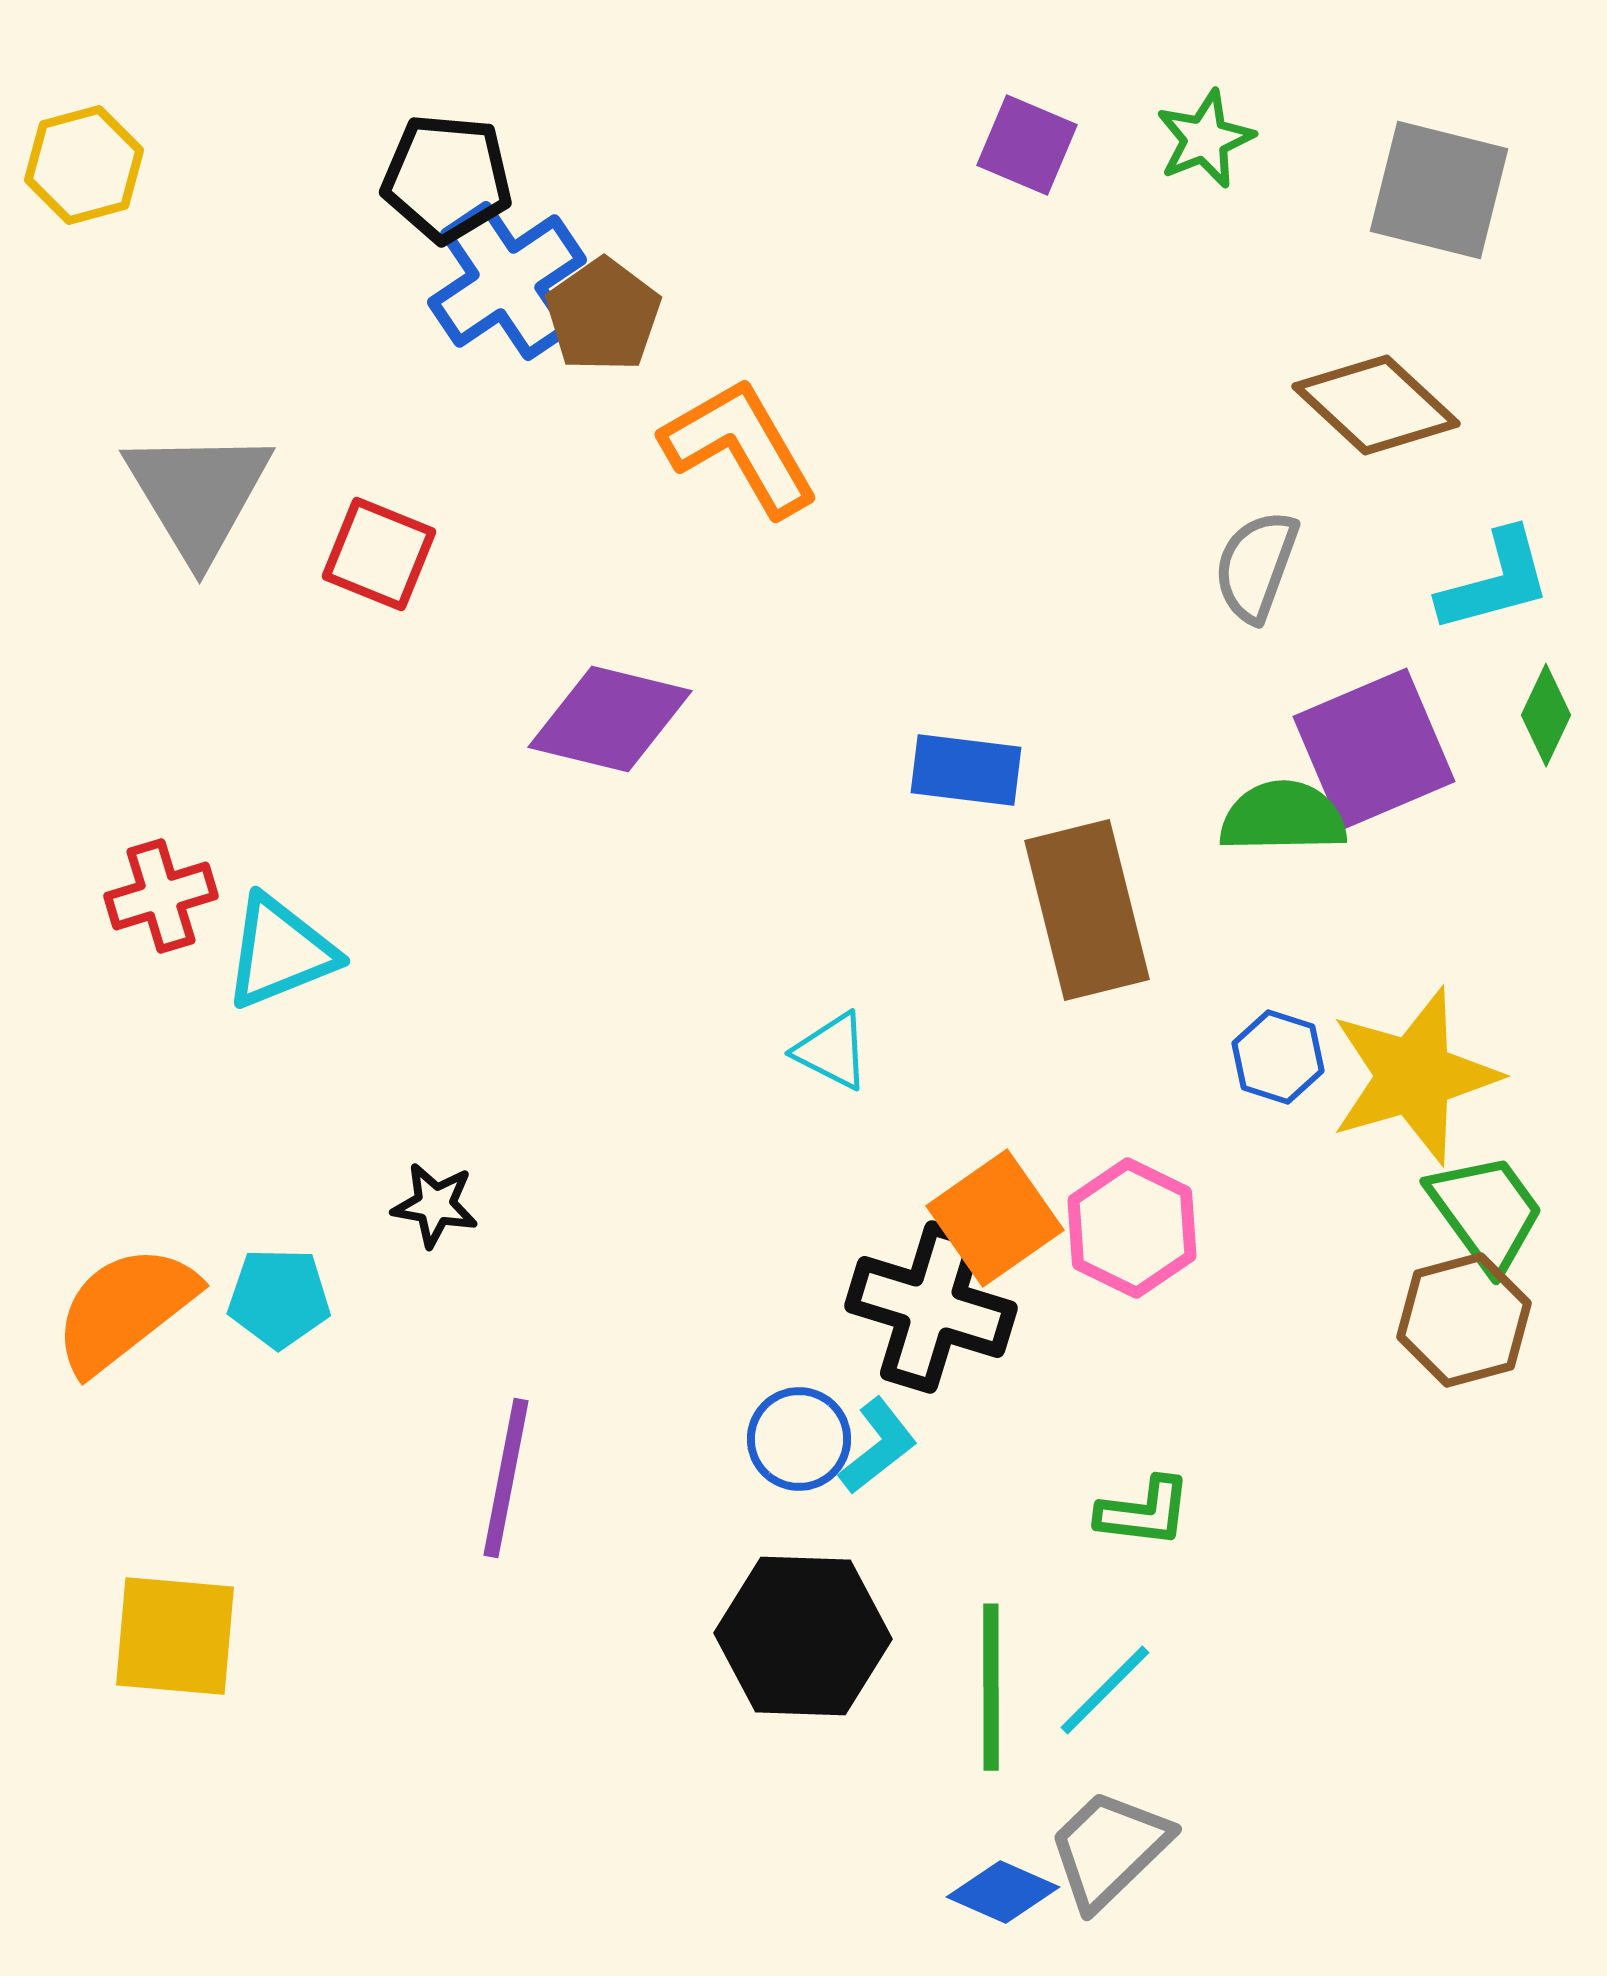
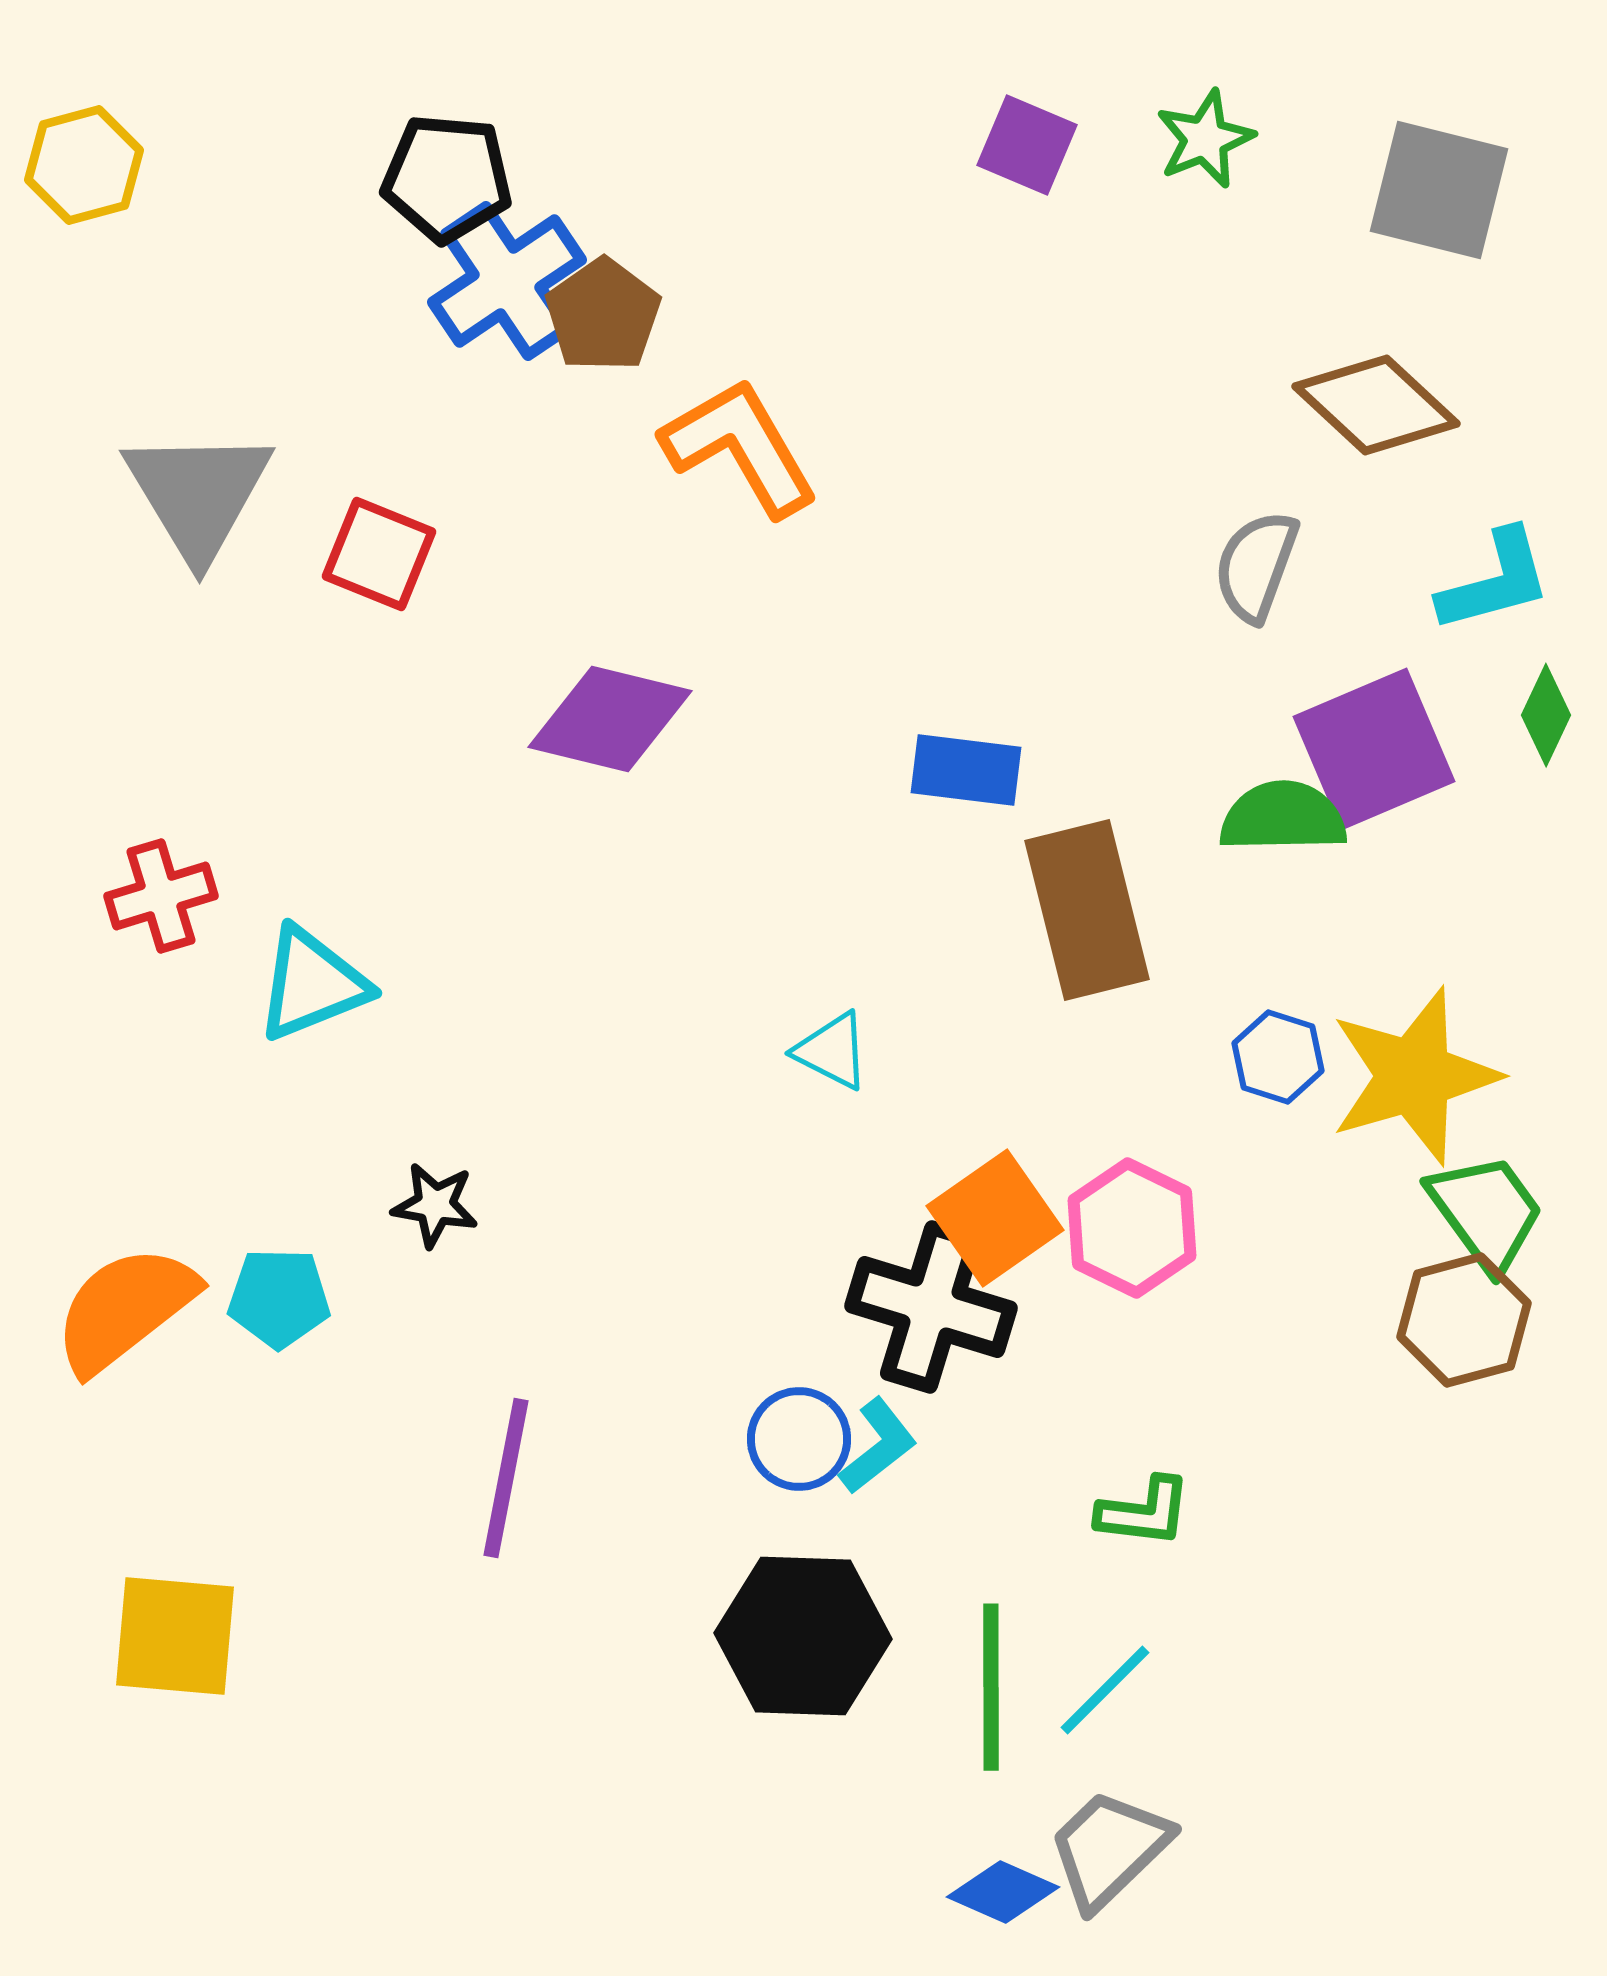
cyan triangle at (280, 952): moved 32 px right, 32 px down
